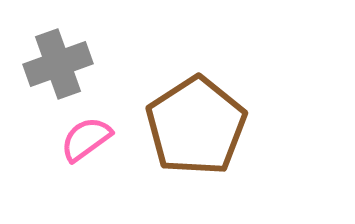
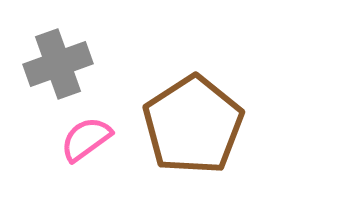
brown pentagon: moved 3 px left, 1 px up
